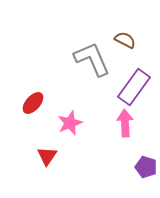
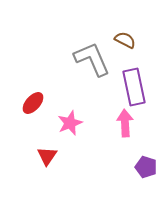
purple rectangle: rotated 48 degrees counterclockwise
